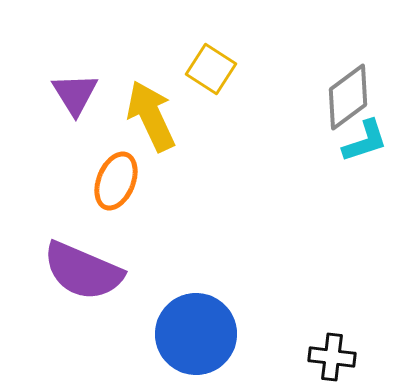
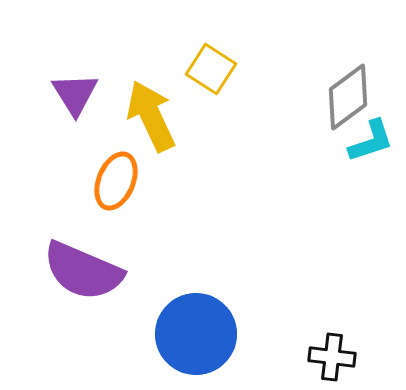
cyan L-shape: moved 6 px right
